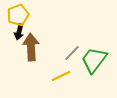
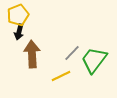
brown arrow: moved 1 px right, 7 px down
